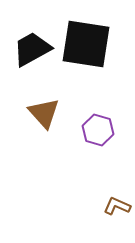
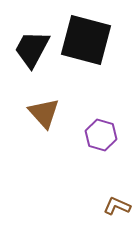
black square: moved 4 px up; rotated 6 degrees clockwise
black trapezoid: rotated 33 degrees counterclockwise
purple hexagon: moved 3 px right, 5 px down
